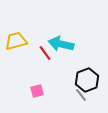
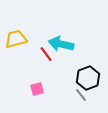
yellow trapezoid: moved 2 px up
red line: moved 1 px right, 1 px down
black hexagon: moved 1 px right, 2 px up
pink square: moved 2 px up
